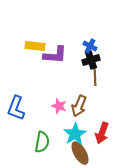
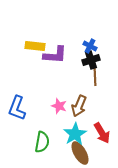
blue L-shape: moved 1 px right
red arrow: rotated 50 degrees counterclockwise
